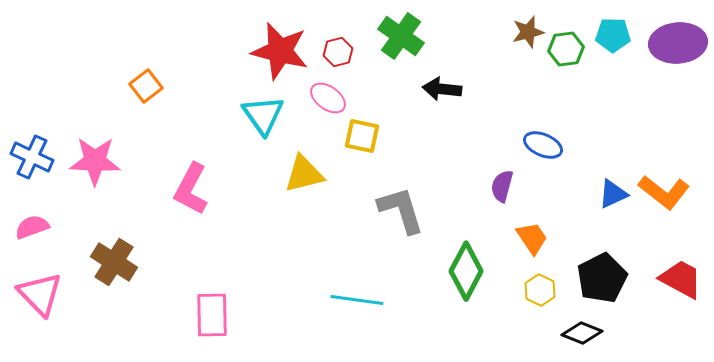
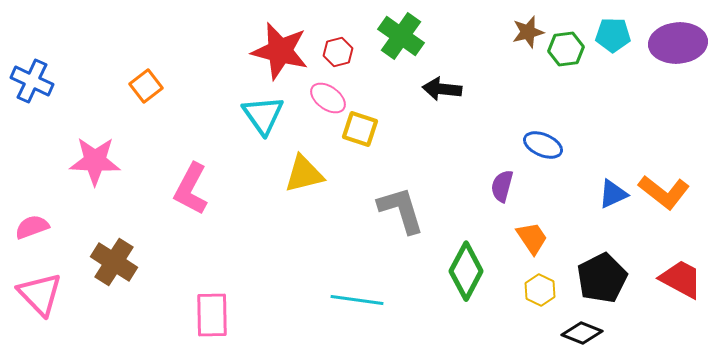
yellow square: moved 2 px left, 7 px up; rotated 6 degrees clockwise
blue cross: moved 76 px up
